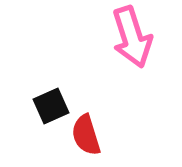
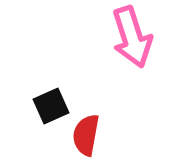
red semicircle: rotated 27 degrees clockwise
